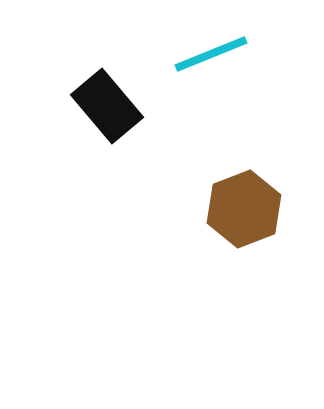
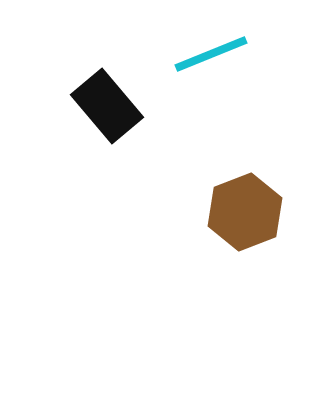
brown hexagon: moved 1 px right, 3 px down
